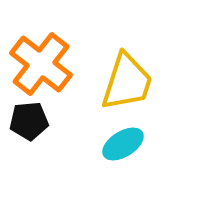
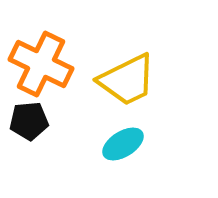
orange cross: rotated 12 degrees counterclockwise
yellow trapezoid: moved 2 px up; rotated 46 degrees clockwise
